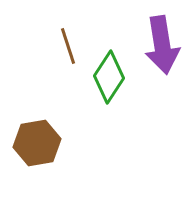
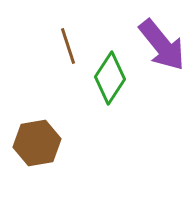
purple arrow: rotated 30 degrees counterclockwise
green diamond: moved 1 px right, 1 px down
